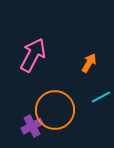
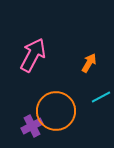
orange circle: moved 1 px right, 1 px down
